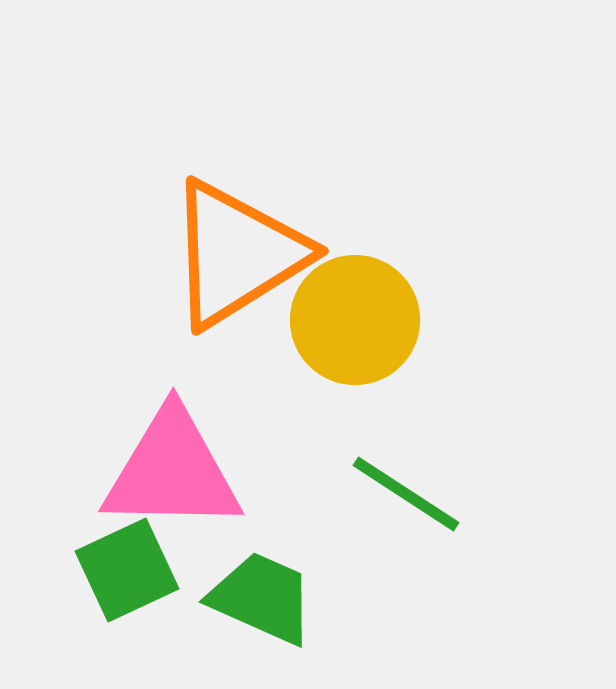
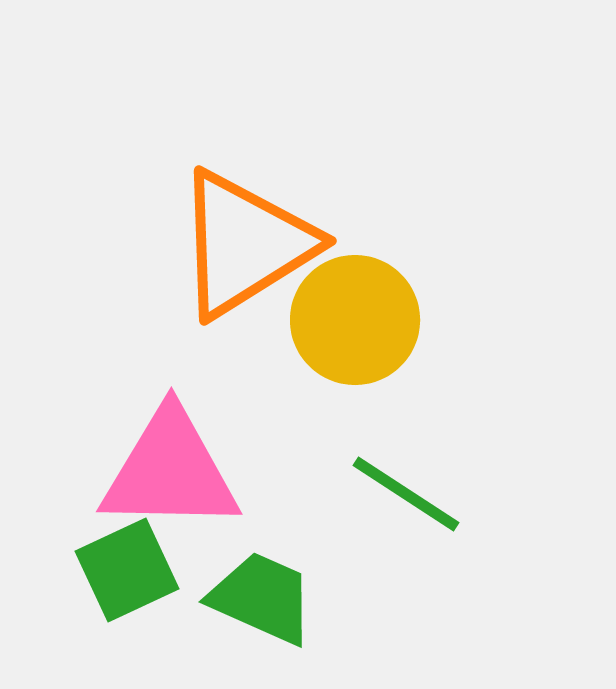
orange triangle: moved 8 px right, 10 px up
pink triangle: moved 2 px left
